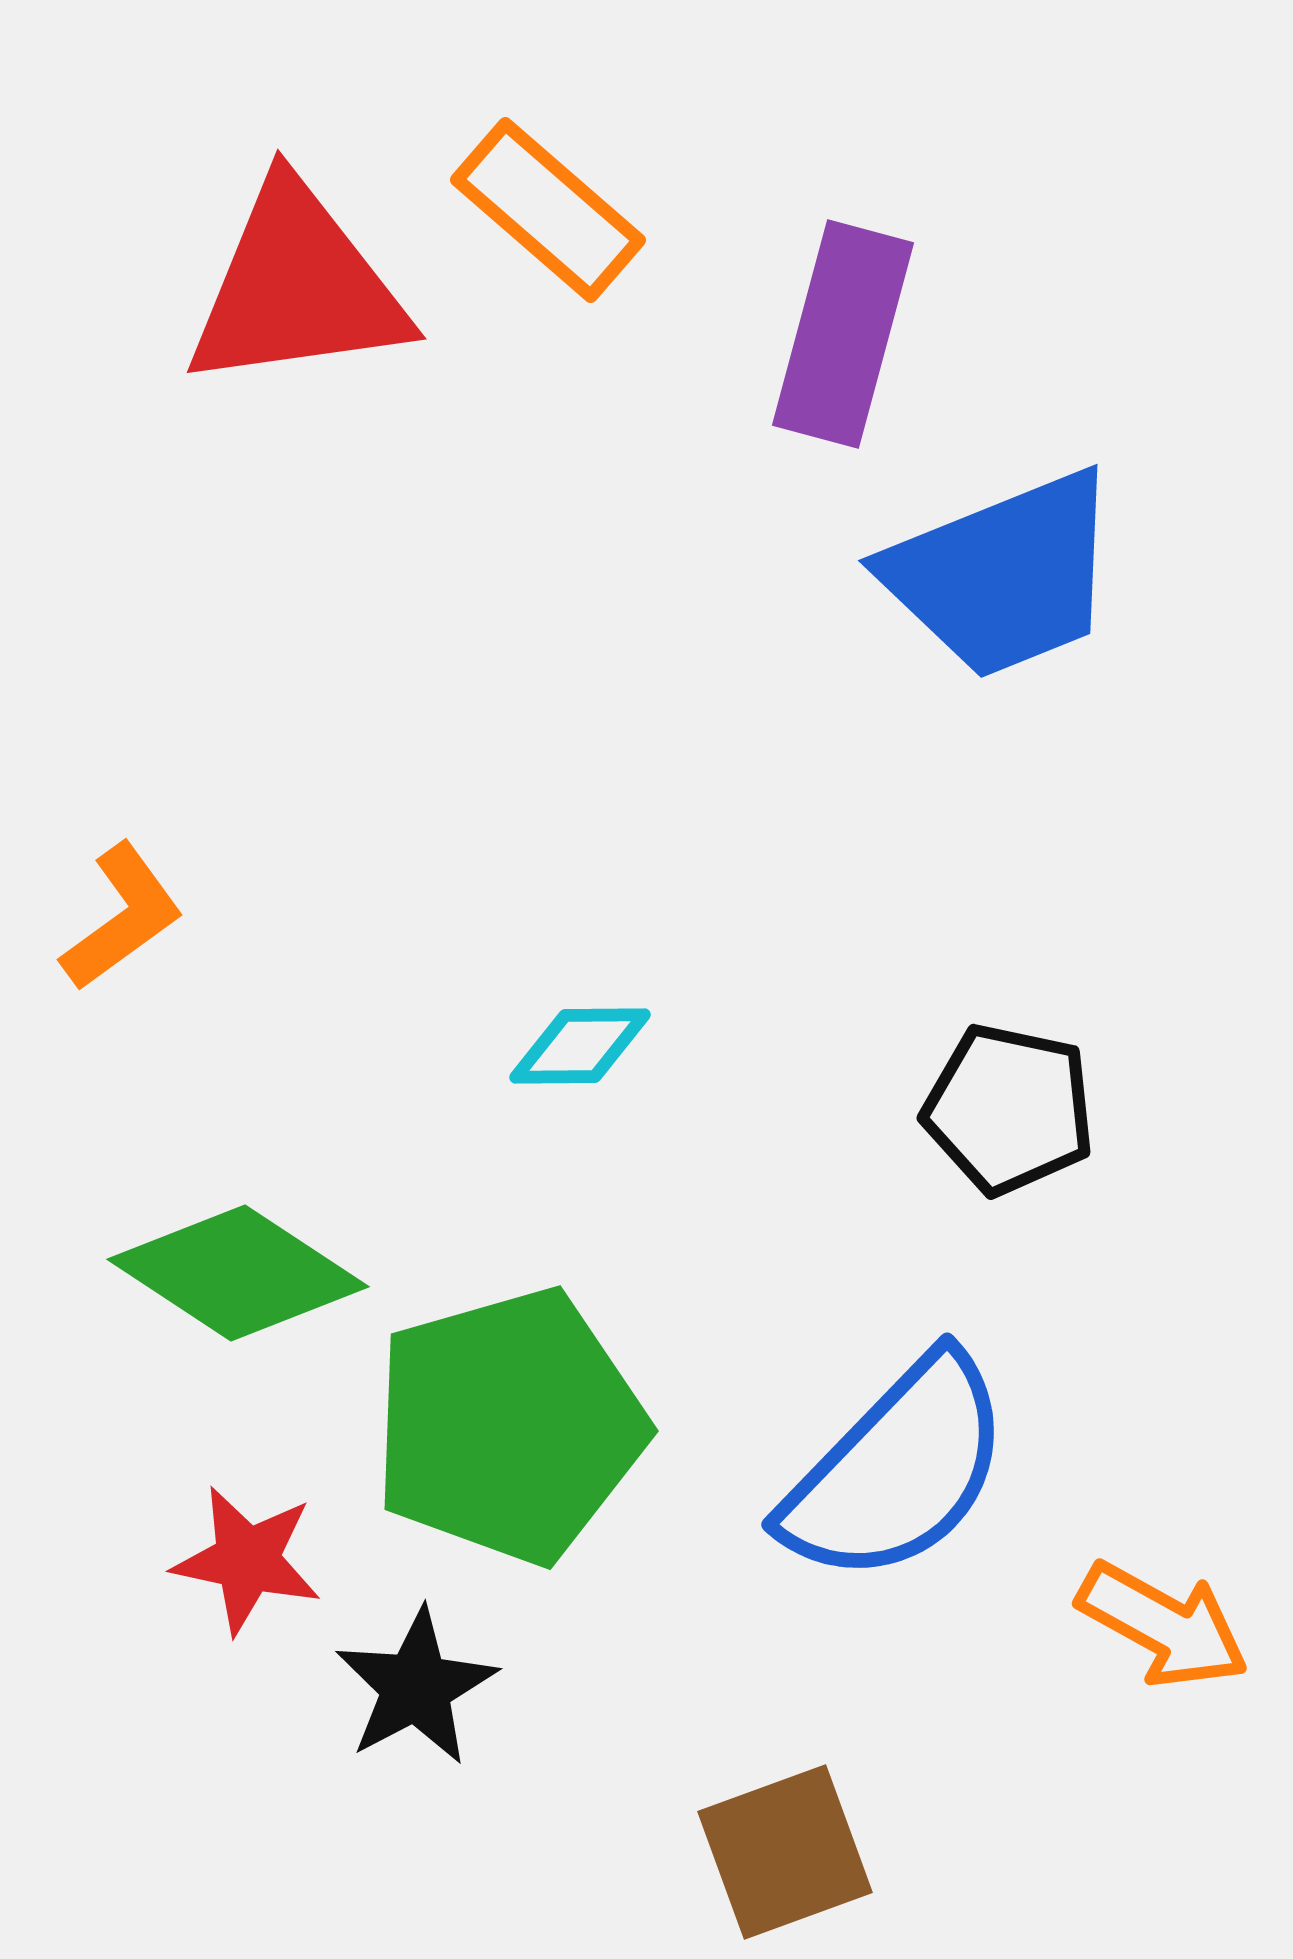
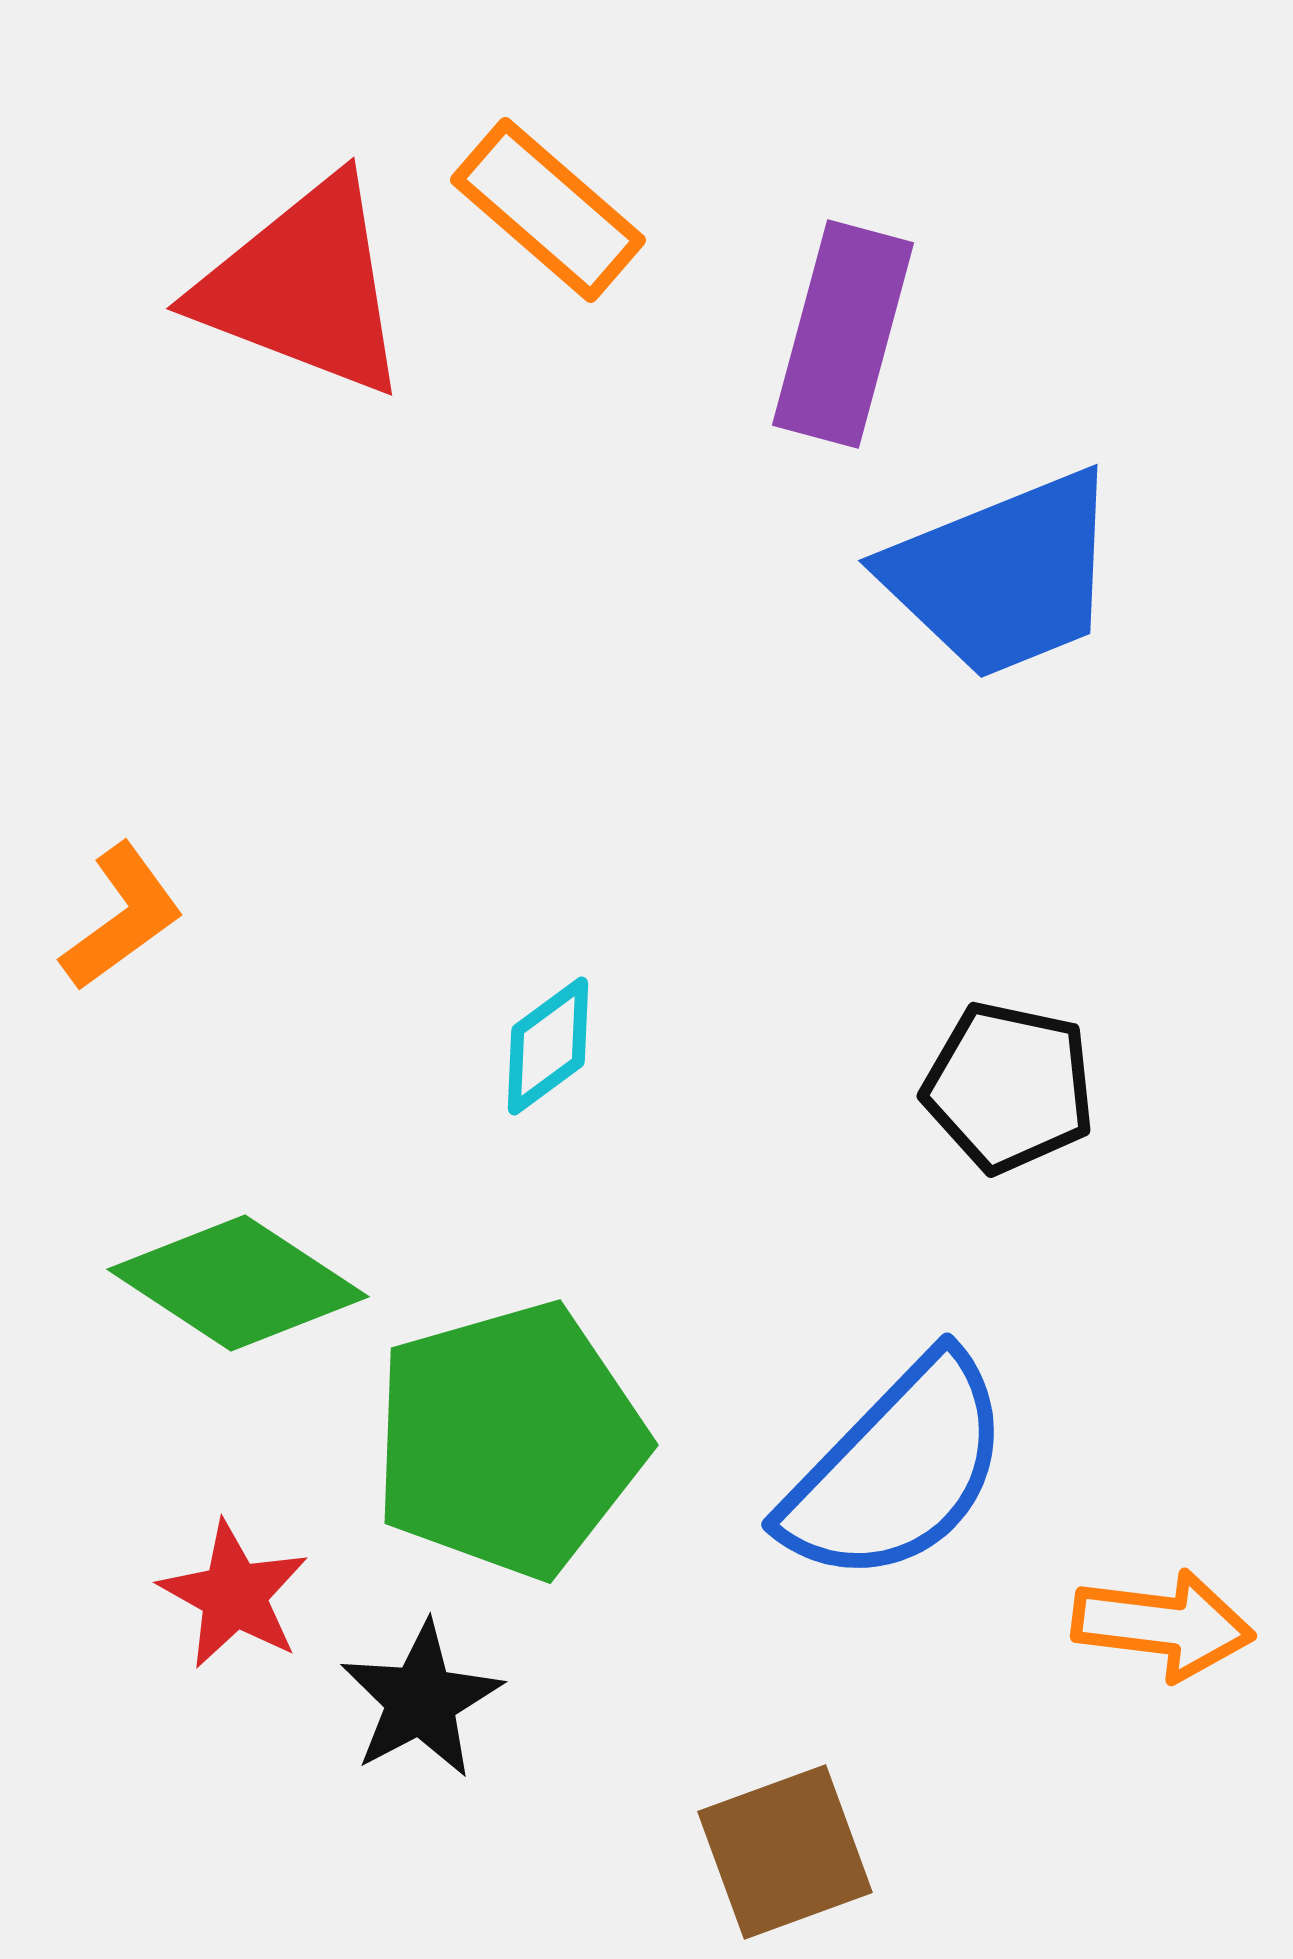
red triangle: moved 7 px right; rotated 29 degrees clockwise
cyan diamond: moved 32 px left; rotated 36 degrees counterclockwise
black pentagon: moved 22 px up
green diamond: moved 10 px down
green pentagon: moved 14 px down
red star: moved 13 px left, 35 px down; rotated 17 degrees clockwise
orange arrow: rotated 22 degrees counterclockwise
black star: moved 5 px right, 13 px down
